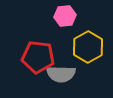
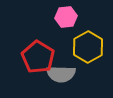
pink hexagon: moved 1 px right, 1 px down
red pentagon: rotated 24 degrees clockwise
